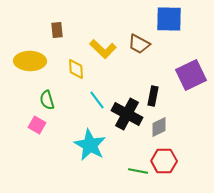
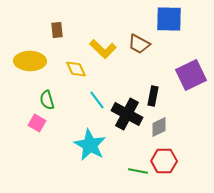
yellow diamond: rotated 20 degrees counterclockwise
pink square: moved 2 px up
